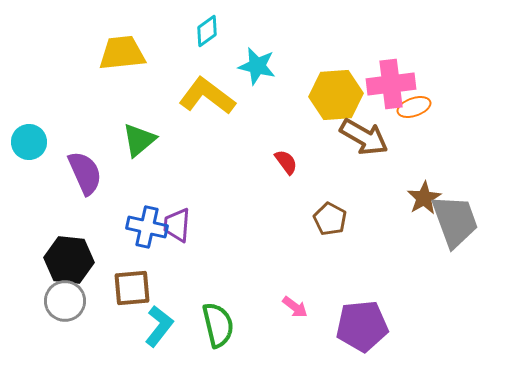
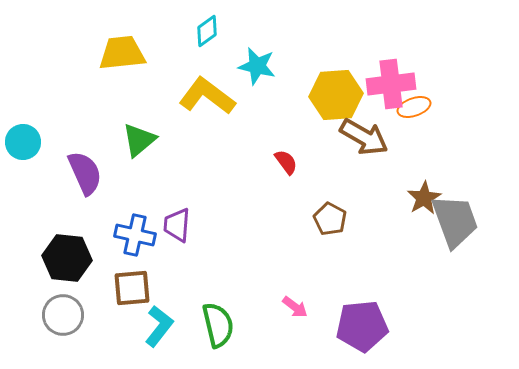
cyan circle: moved 6 px left
blue cross: moved 12 px left, 8 px down
black hexagon: moved 2 px left, 2 px up
gray circle: moved 2 px left, 14 px down
